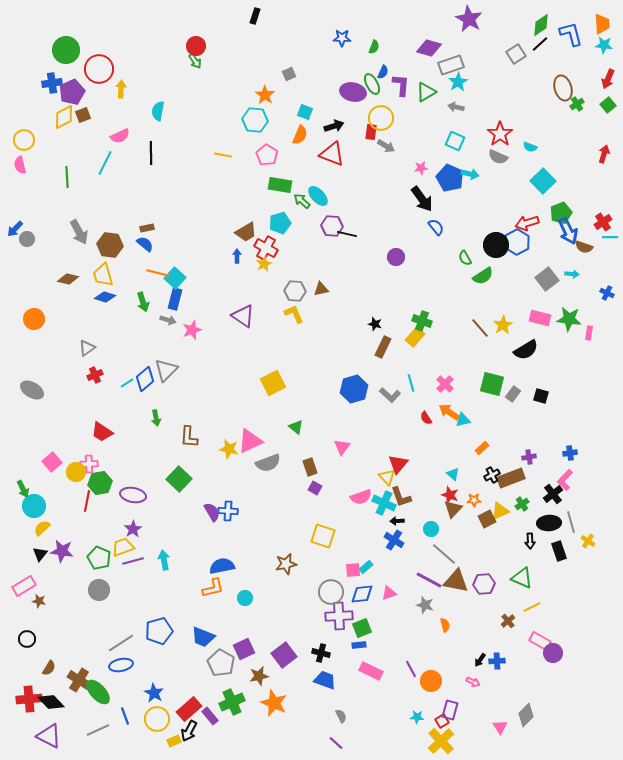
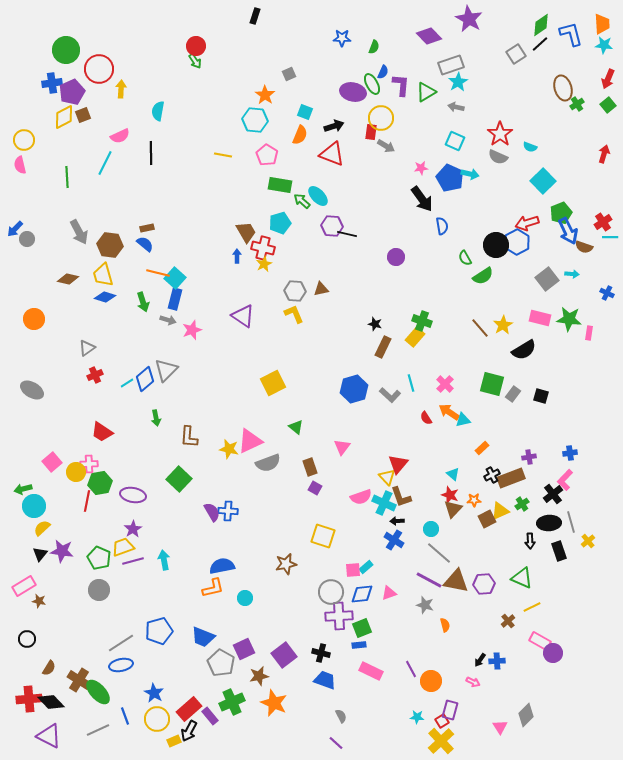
purple diamond at (429, 48): moved 12 px up; rotated 30 degrees clockwise
blue semicircle at (436, 227): moved 6 px right, 1 px up; rotated 30 degrees clockwise
brown trapezoid at (246, 232): rotated 90 degrees counterclockwise
red cross at (266, 248): moved 3 px left; rotated 15 degrees counterclockwise
black semicircle at (526, 350): moved 2 px left
green arrow at (23, 489): rotated 102 degrees clockwise
yellow cross at (588, 541): rotated 16 degrees clockwise
gray line at (444, 554): moved 5 px left, 1 px up
